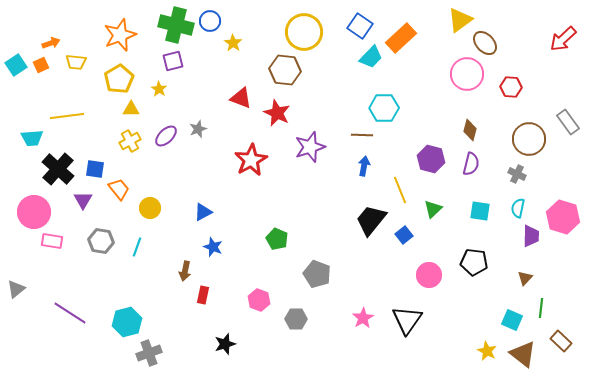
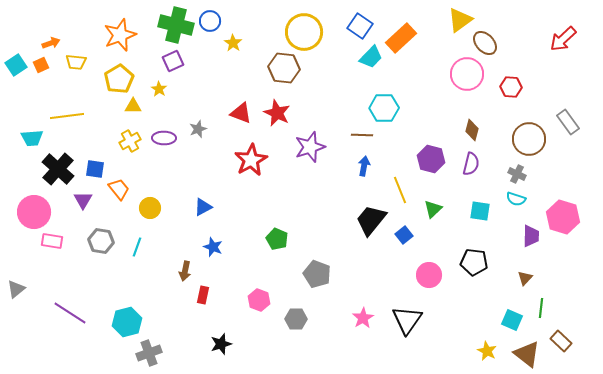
purple square at (173, 61): rotated 10 degrees counterclockwise
brown hexagon at (285, 70): moved 1 px left, 2 px up
red triangle at (241, 98): moved 15 px down
yellow triangle at (131, 109): moved 2 px right, 3 px up
brown diamond at (470, 130): moved 2 px right
purple ellipse at (166, 136): moved 2 px left, 2 px down; rotated 45 degrees clockwise
cyan semicircle at (518, 208): moved 2 px left, 9 px up; rotated 84 degrees counterclockwise
blue triangle at (203, 212): moved 5 px up
black star at (225, 344): moved 4 px left
brown triangle at (523, 354): moved 4 px right
